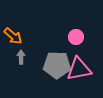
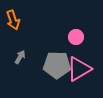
orange arrow: moved 16 px up; rotated 30 degrees clockwise
gray arrow: moved 1 px left; rotated 32 degrees clockwise
pink triangle: rotated 20 degrees counterclockwise
